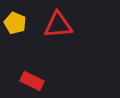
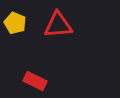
red rectangle: moved 3 px right
